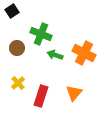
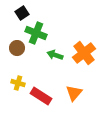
black square: moved 10 px right, 2 px down
green cross: moved 5 px left, 1 px up
orange cross: rotated 25 degrees clockwise
yellow cross: rotated 32 degrees counterclockwise
red rectangle: rotated 75 degrees counterclockwise
